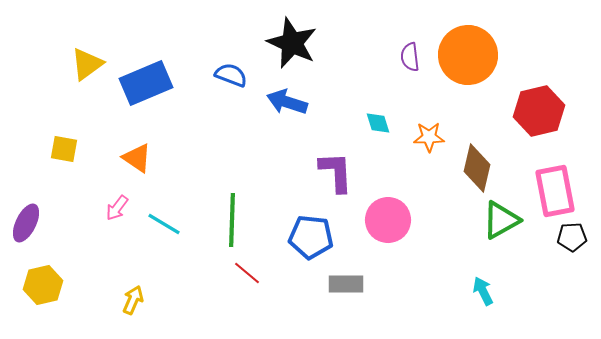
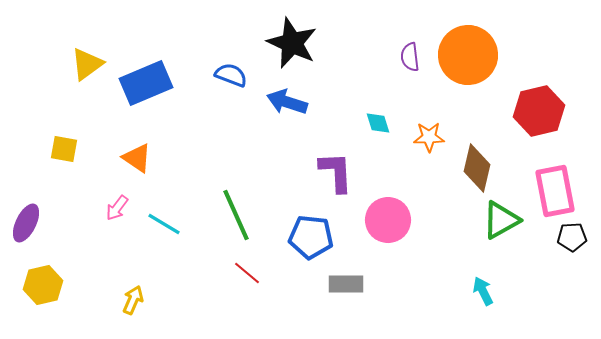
green line: moved 4 px right, 5 px up; rotated 26 degrees counterclockwise
